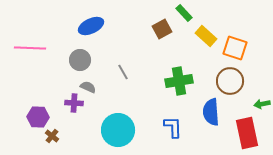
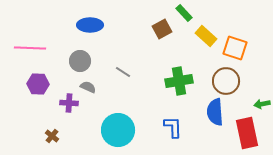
blue ellipse: moved 1 px left, 1 px up; rotated 25 degrees clockwise
gray circle: moved 1 px down
gray line: rotated 28 degrees counterclockwise
brown circle: moved 4 px left
purple cross: moved 5 px left
blue semicircle: moved 4 px right
purple hexagon: moved 33 px up
